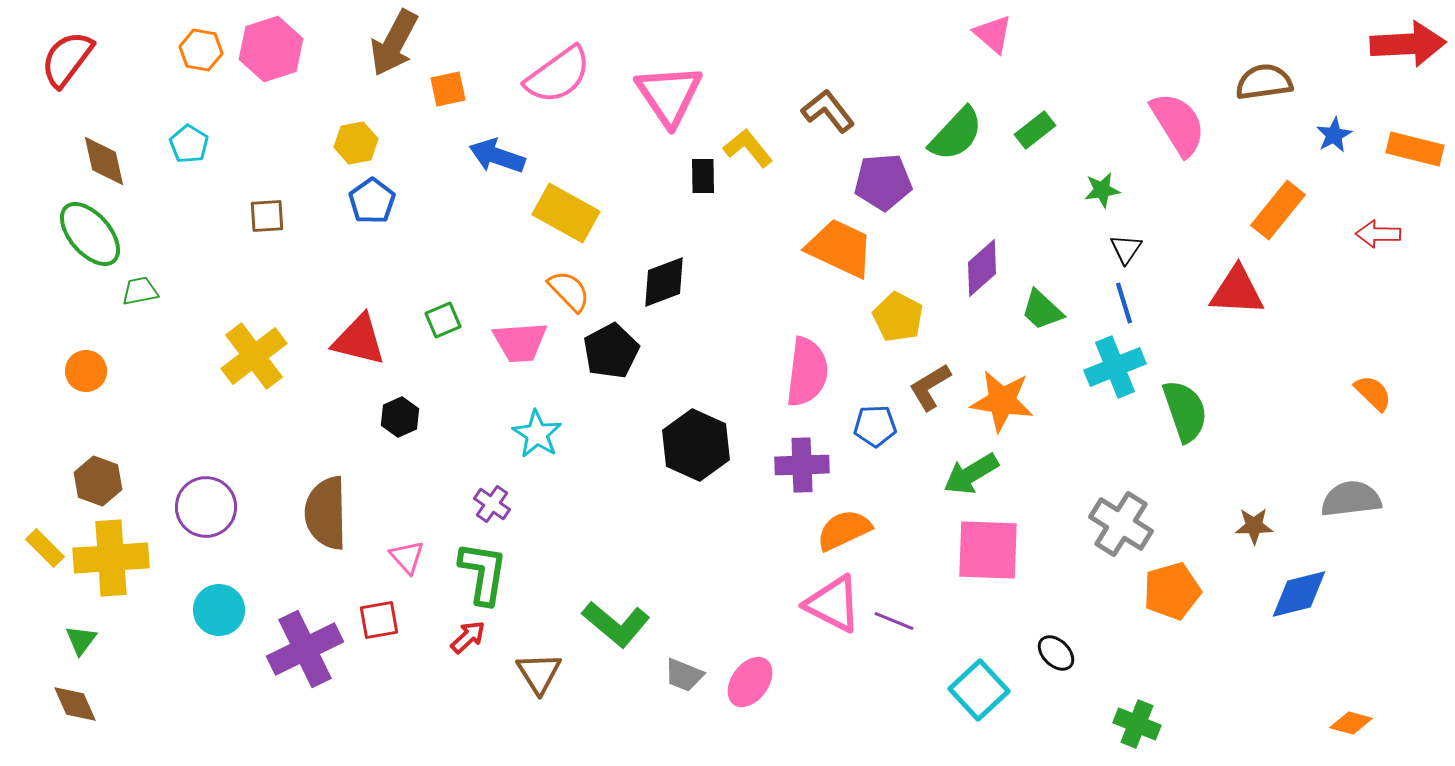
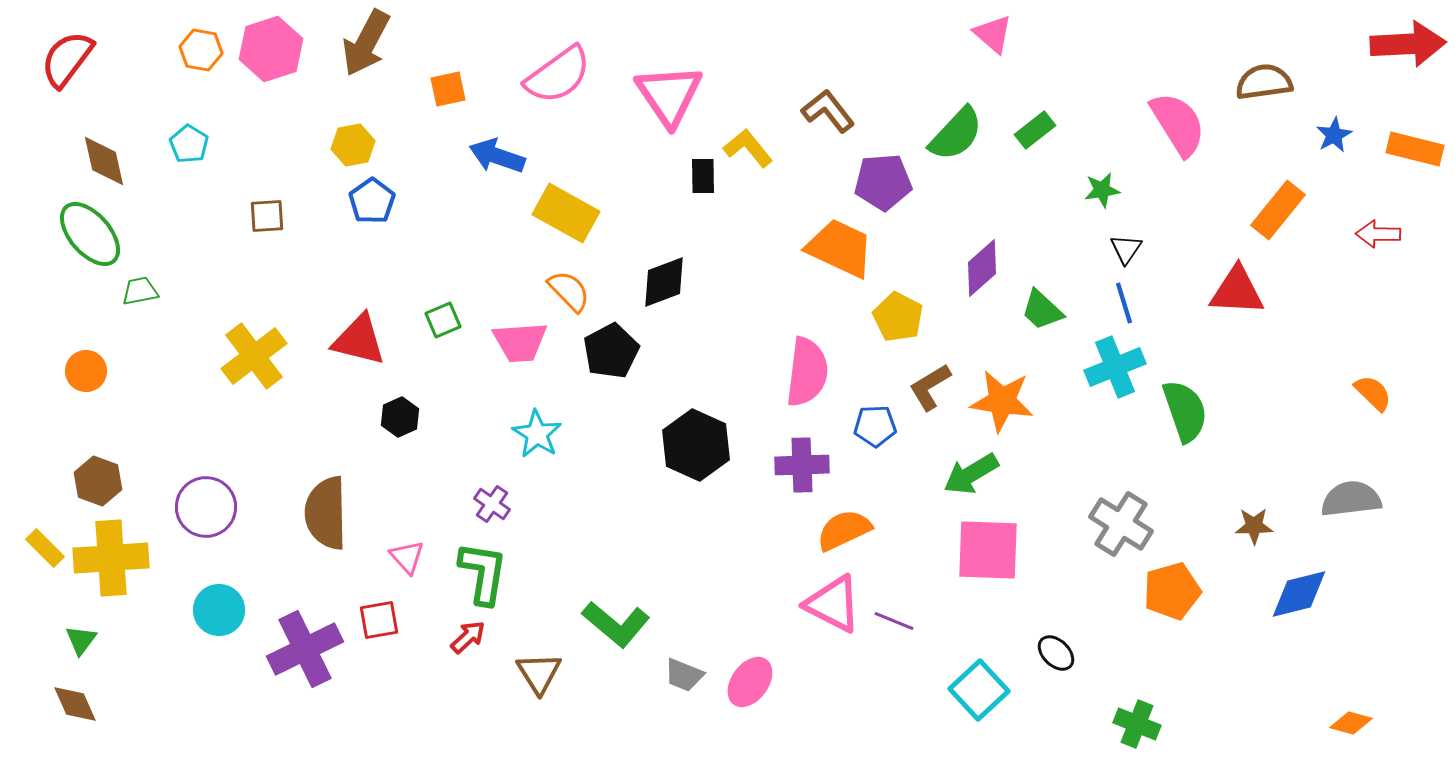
brown arrow at (394, 43): moved 28 px left
yellow hexagon at (356, 143): moved 3 px left, 2 px down
